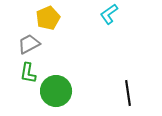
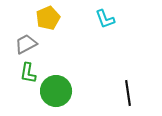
cyan L-shape: moved 4 px left, 5 px down; rotated 75 degrees counterclockwise
gray trapezoid: moved 3 px left
